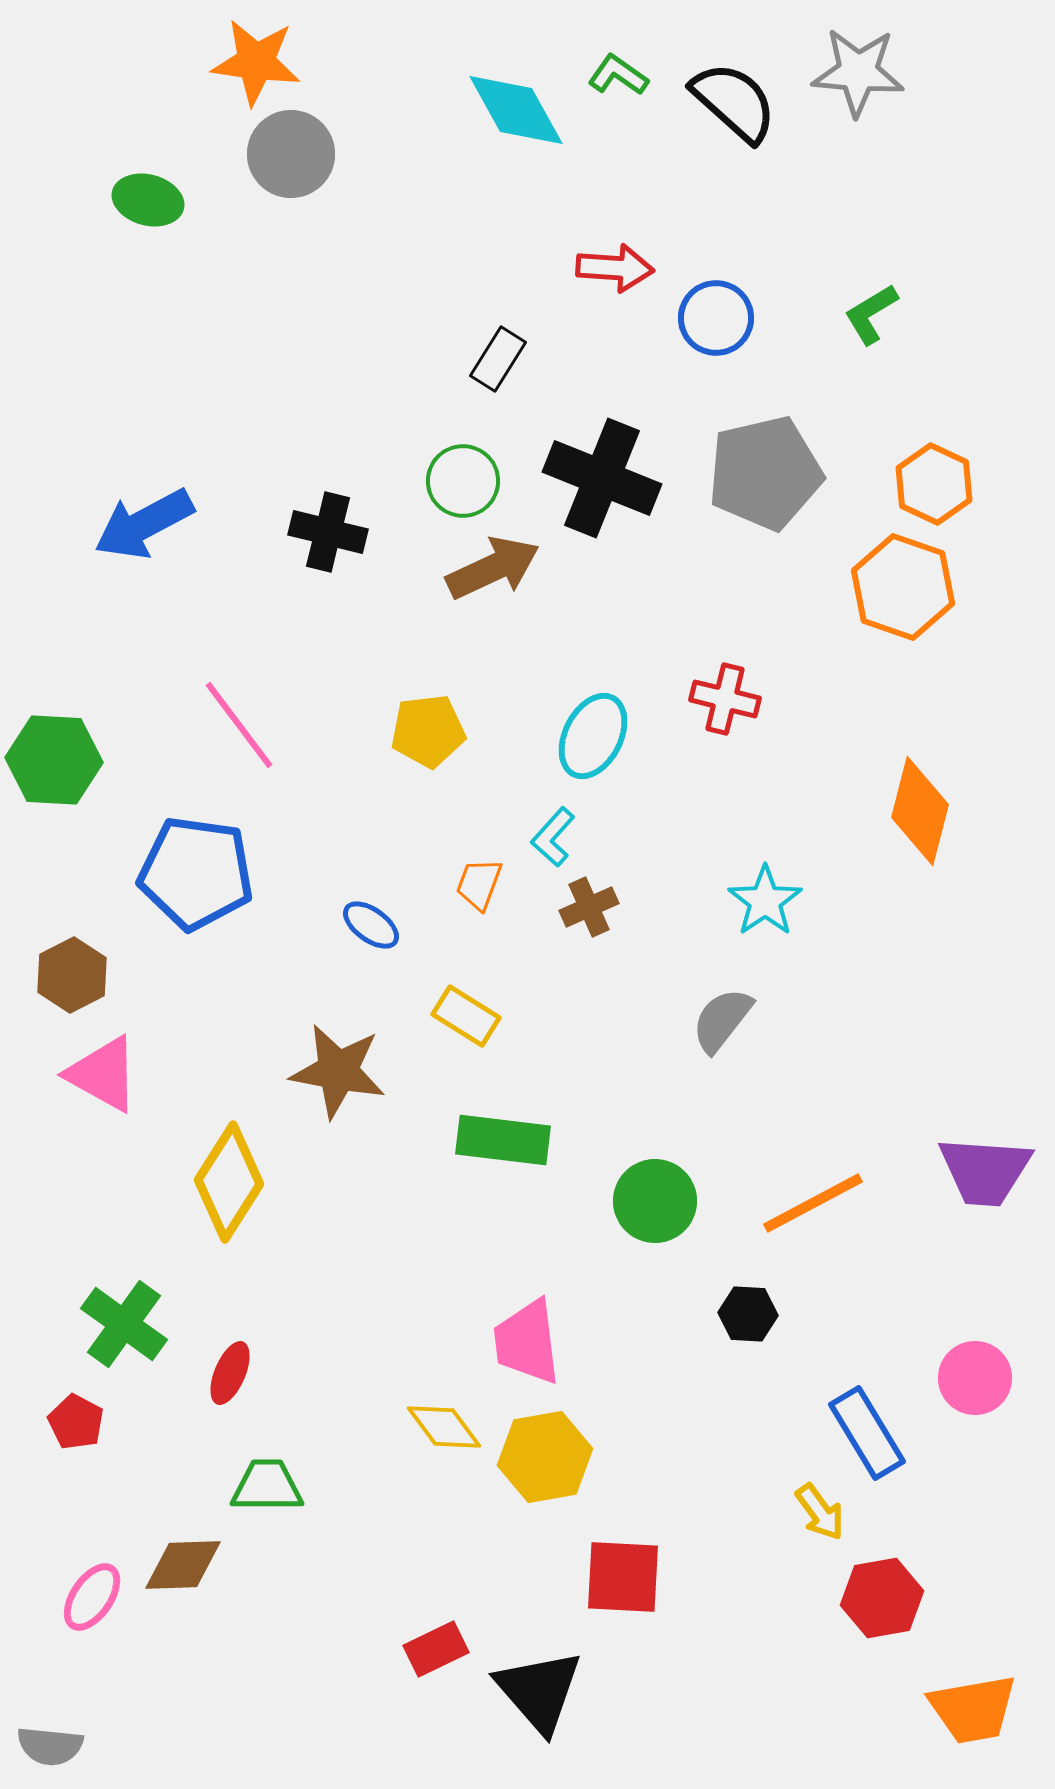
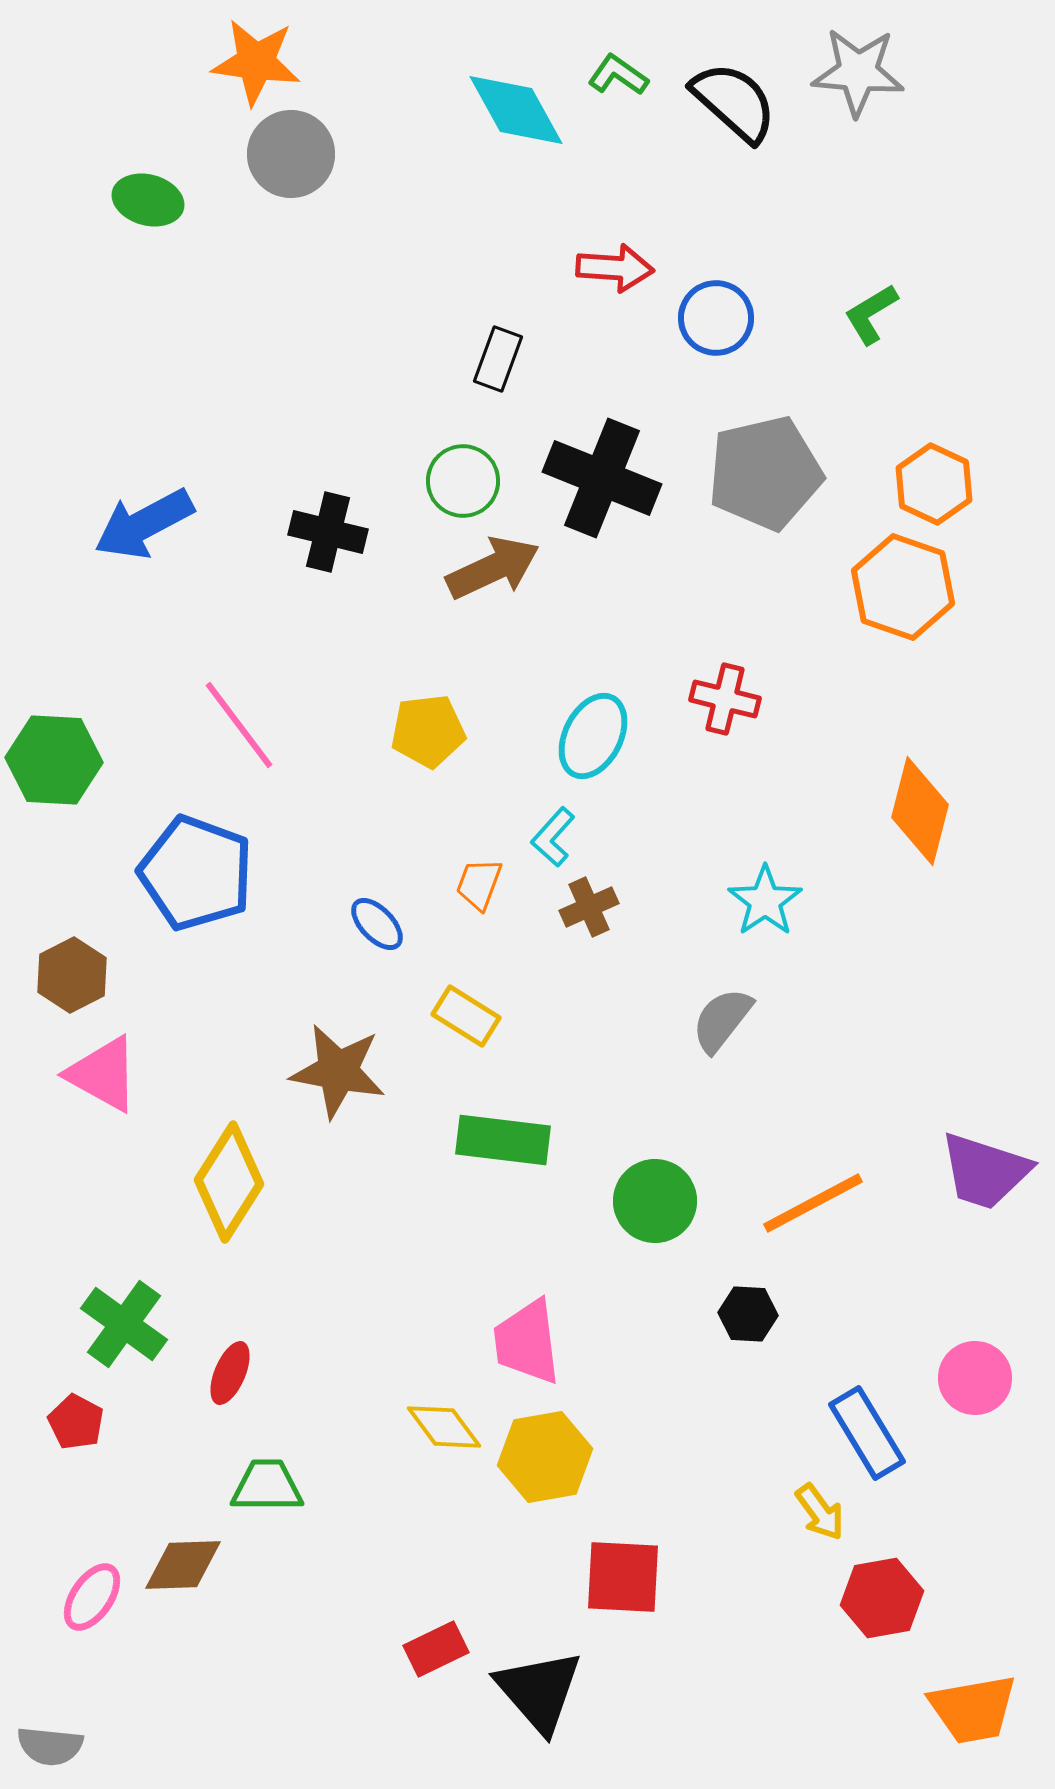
black rectangle at (498, 359): rotated 12 degrees counterclockwise
blue pentagon at (196, 873): rotated 12 degrees clockwise
blue ellipse at (371, 925): moved 6 px right, 1 px up; rotated 10 degrees clockwise
purple trapezoid at (985, 1171): rotated 14 degrees clockwise
